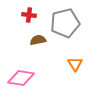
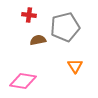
gray pentagon: moved 4 px down
orange triangle: moved 2 px down
pink diamond: moved 2 px right, 3 px down
